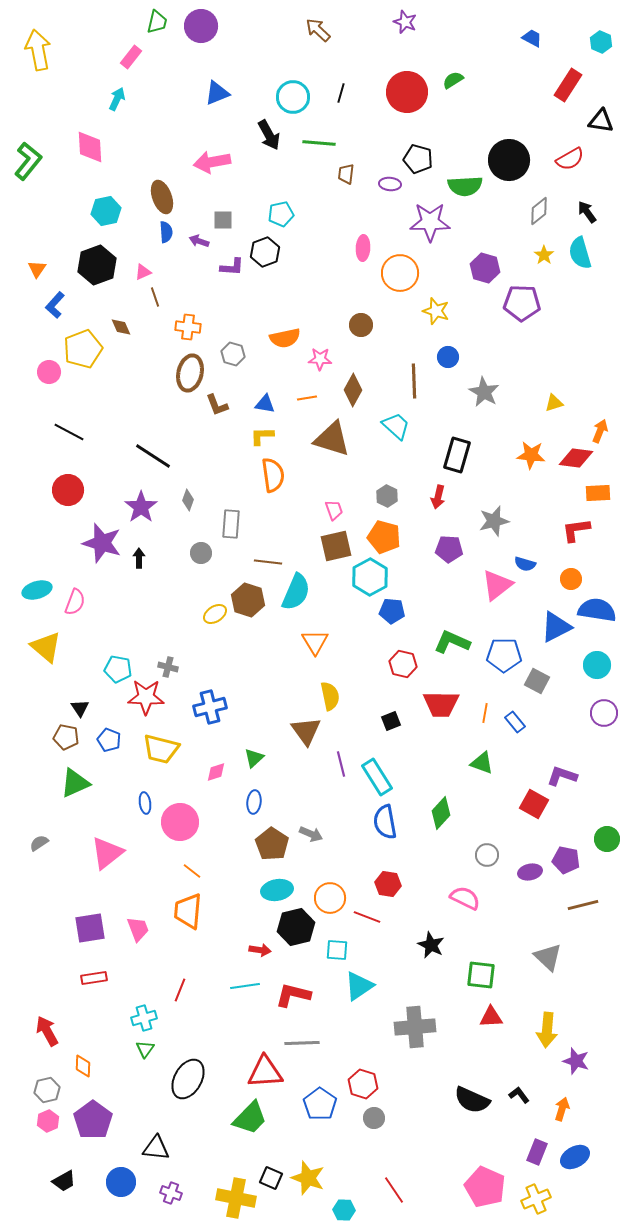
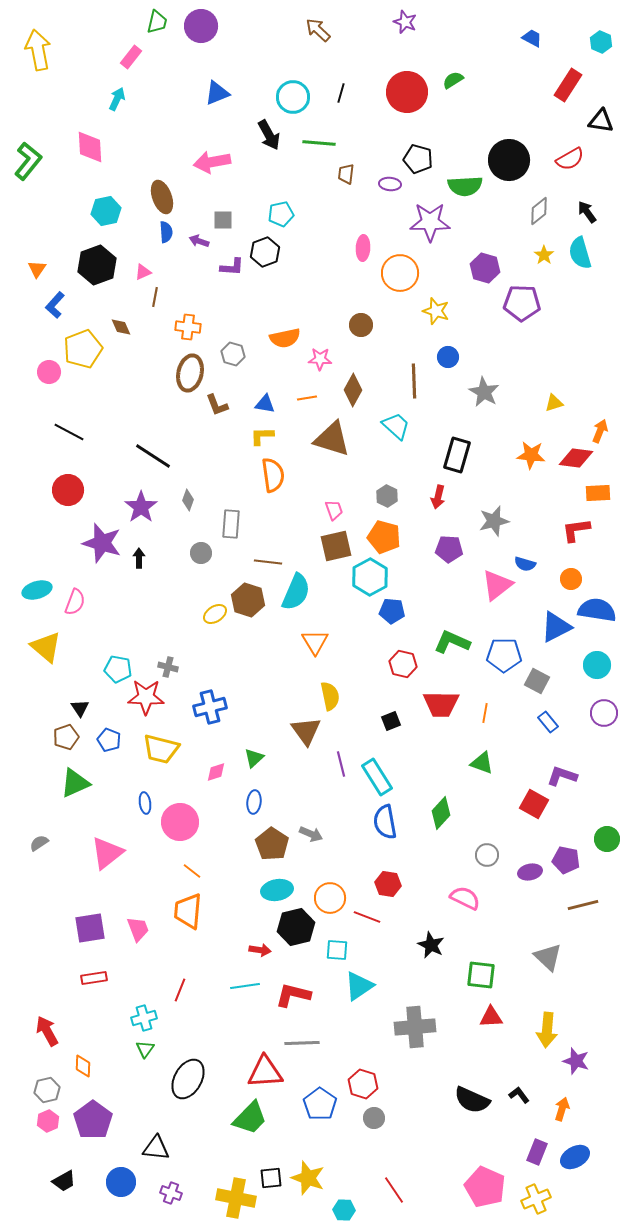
brown line at (155, 297): rotated 30 degrees clockwise
blue rectangle at (515, 722): moved 33 px right
brown pentagon at (66, 737): rotated 30 degrees counterclockwise
black square at (271, 1178): rotated 30 degrees counterclockwise
